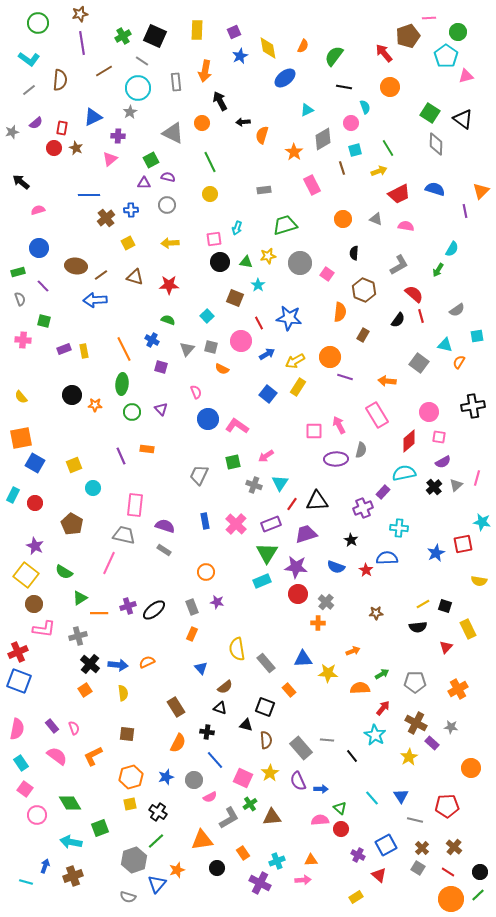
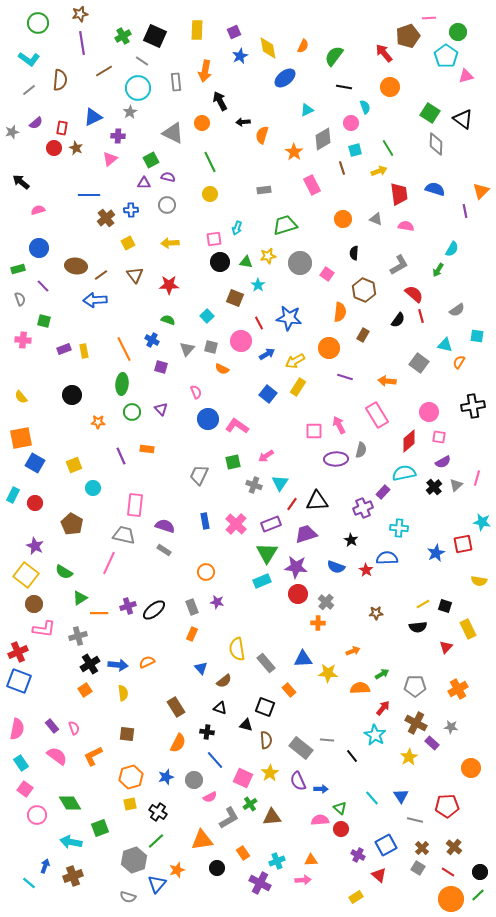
red trapezoid at (399, 194): rotated 70 degrees counterclockwise
green rectangle at (18, 272): moved 3 px up
brown triangle at (135, 277): moved 2 px up; rotated 36 degrees clockwise
cyan square at (477, 336): rotated 16 degrees clockwise
orange circle at (330, 357): moved 1 px left, 9 px up
orange star at (95, 405): moved 3 px right, 17 px down
black cross at (90, 664): rotated 18 degrees clockwise
gray pentagon at (415, 682): moved 4 px down
brown semicircle at (225, 687): moved 1 px left, 6 px up
gray rectangle at (301, 748): rotated 10 degrees counterclockwise
cyan line at (26, 882): moved 3 px right, 1 px down; rotated 24 degrees clockwise
